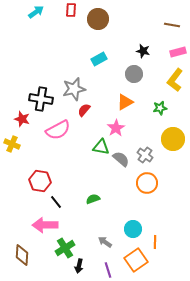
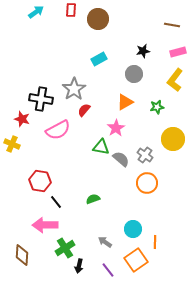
black star: rotated 24 degrees counterclockwise
gray star: rotated 20 degrees counterclockwise
green star: moved 3 px left, 1 px up
purple line: rotated 21 degrees counterclockwise
